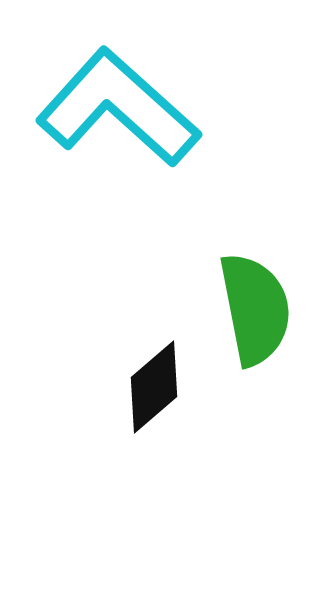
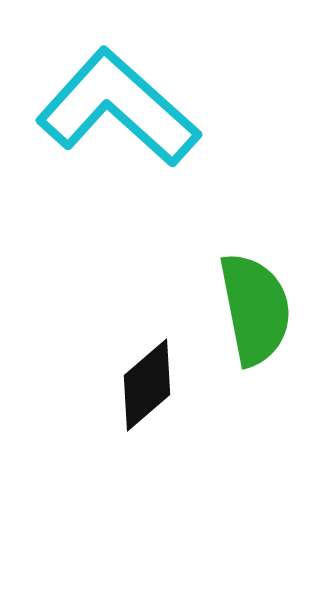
black diamond: moved 7 px left, 2 px up
